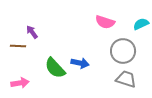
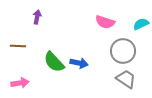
purple arrow: moved 5 px right, 15 px up; rotated 48 degrees clockwise
blue arrow: moved 1 px left
green semicircle: moved 1 px left, 6 px up
gray trapezoid: rotated 15 degrees clockwise
